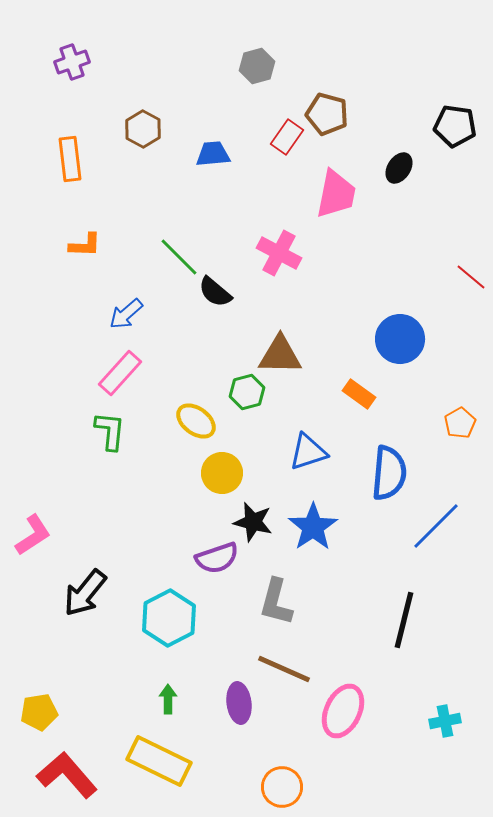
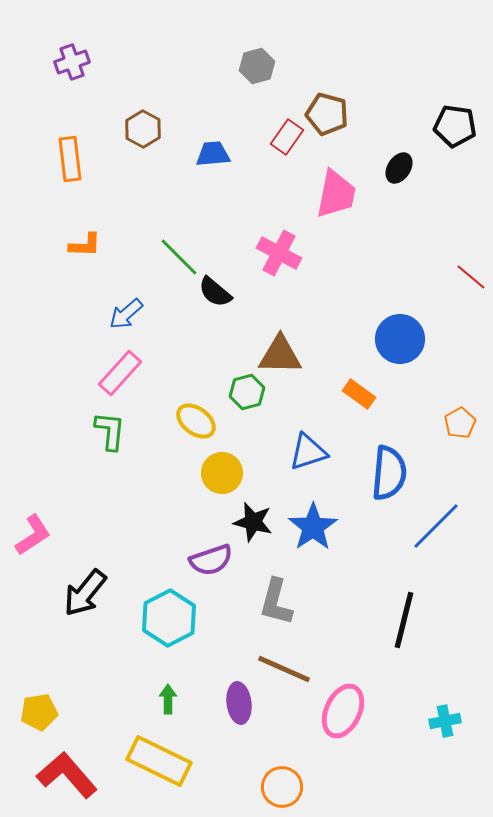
purple semicircle at (217, 558): moved 6 px left, 2 px down
